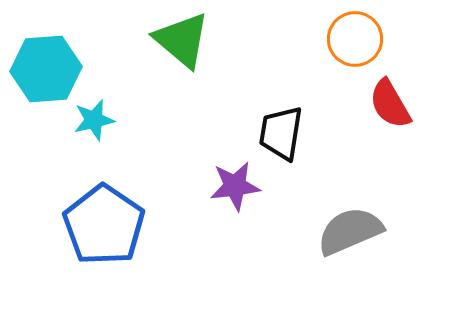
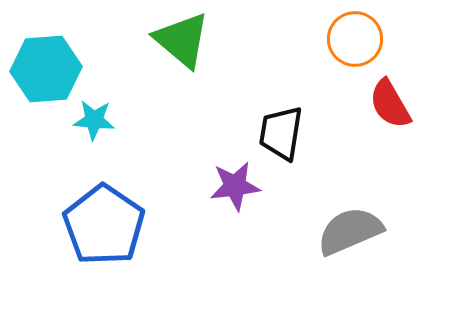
cyan star: rotated 18 degrees clockwise
